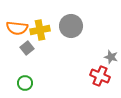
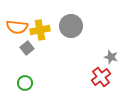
orange semicircle: moved 1 px up
red cross: moved 1 px right, 1 px down; rotated 30 degrees clockwise
